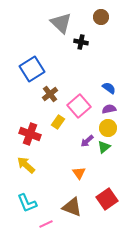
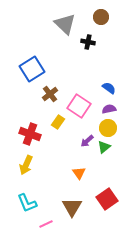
gray triangle: moved 4 px right, 1 px down
black cross: moved 7 px right
pink square: rotated 15 degrees counterclockwise
yellow arrow: rotated 108 degrees counterclockwise
brown triangle: rotated 40 degrees clockwise
